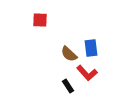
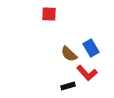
red square: moved 9 px right, 6 px up
blue rectangle: rotated 24 degrees counterclockwise
black rectangle: rotated 72 degrees counterclockwise
